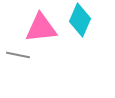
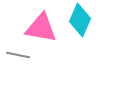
pink triangle: rotated 16 degrees clockwise
